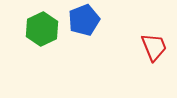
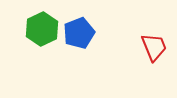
blue pentagon: moved 5 px left, 13 px down
